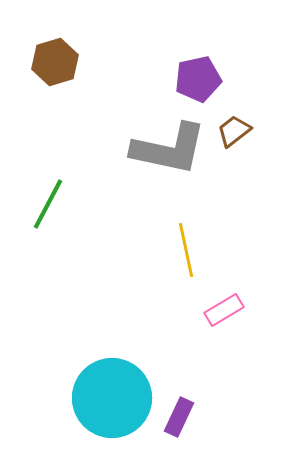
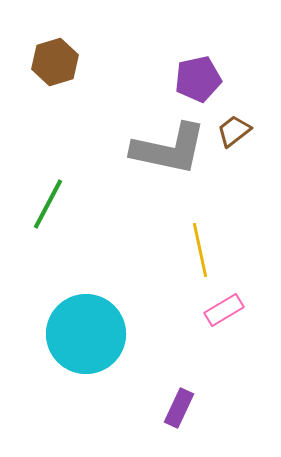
yellow line: moved 14 px right
cyan circle: moved 26 px left, 64 px up
purple rectangle: moved 9 px up
